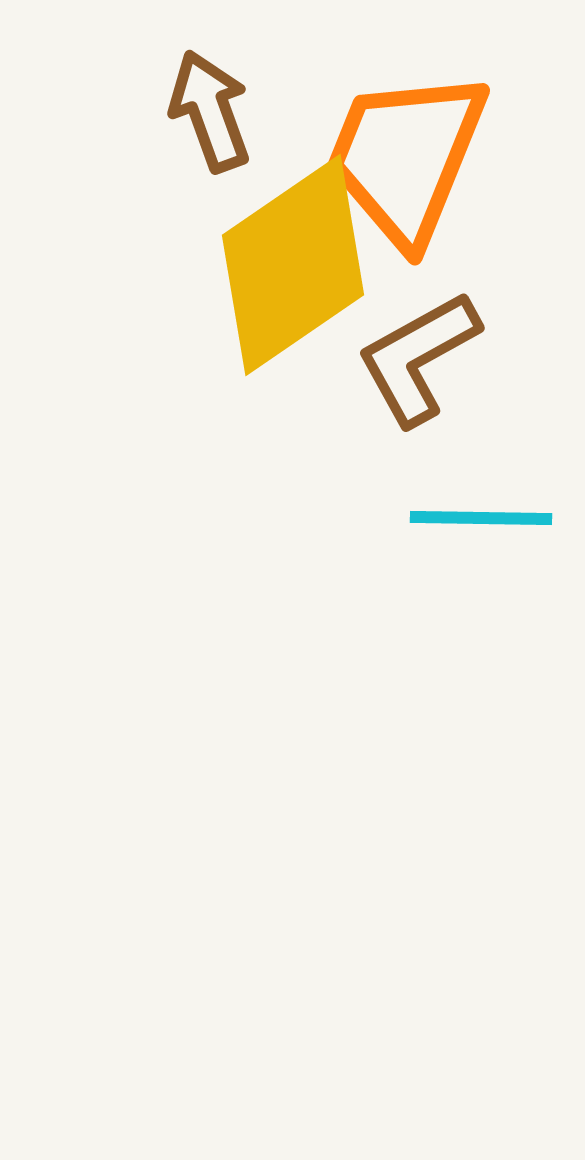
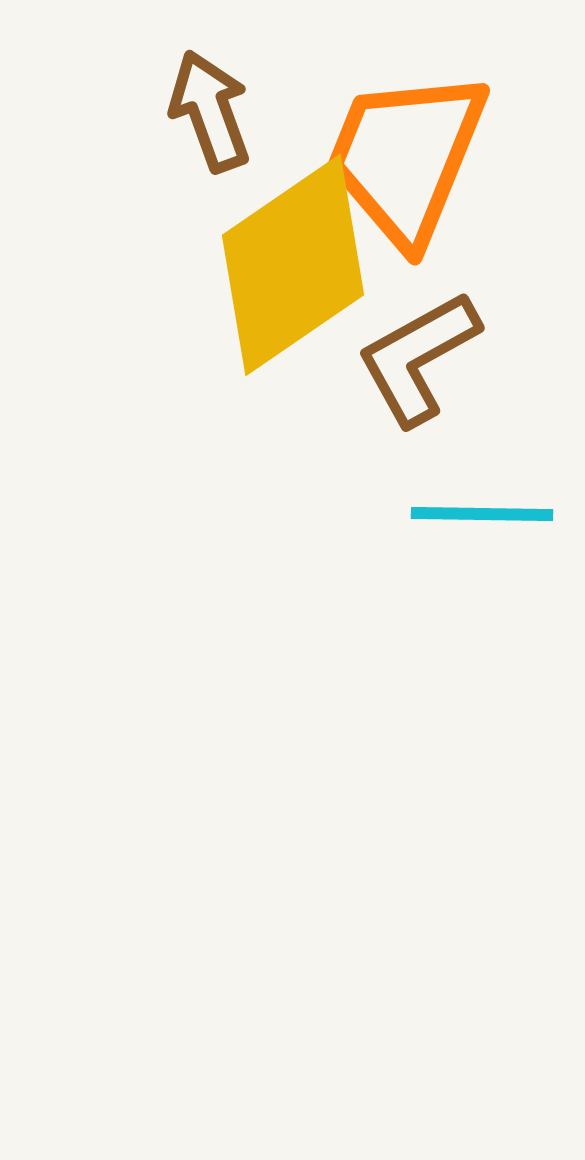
cyan line: moved 1 px right, 4 px up
